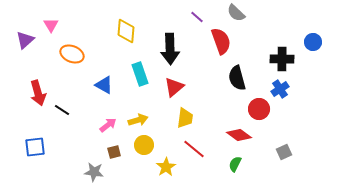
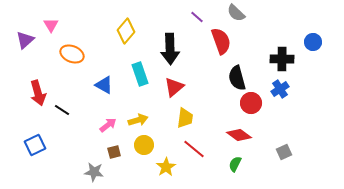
yellow diamond: rotated 35 degrees clockwise
red circle: moved 8 px left, 6 px up
blue square: moved 2 px up; rotated 20 degrees counterclockwise
